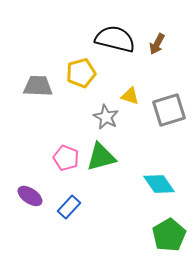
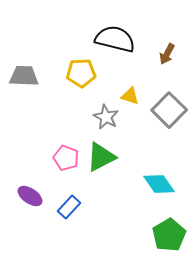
brown arrow: moved 10 px right, 10 px down
yellow pentagon: rotated 12 degrees clockwise
gray trapezoid: moved 14 px left, 10 px up
gray square: rotated 28 degrees counterclockwise
green triangle: rotated 12 degrees counterclockwise
